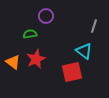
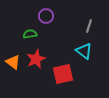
gray line: moved 5 px left
red square: moved 9 px left, 2 px down
